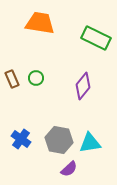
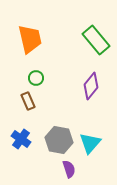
orange trapezoid: moved 10 px left, 16 px down; rotated 68 degrees clockwise
green rectangle: moved 2 px down; rotated 24 degrees clockwise
brown rectangle: moved 16 px right, 22 px down
purple diamond: moved 8 px right
cyan triangle: rotated 40 degrees counterclockwise
purple semicircle: rotated 66 degrees counterclockwise
